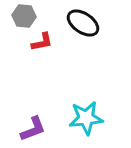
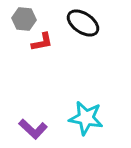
gray hexagon: moved 3 px down
cyan star: rotated 16 degrees clockwise
purple L-shape: rotated 64 degrees clockwise
